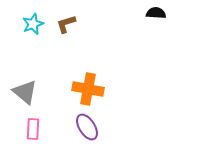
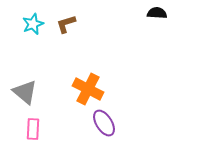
black semicircle: moved 1 px right
orange cross: rotated 16 degrees clockwise
purple ellipse: moved 17 px right, 4 px up
